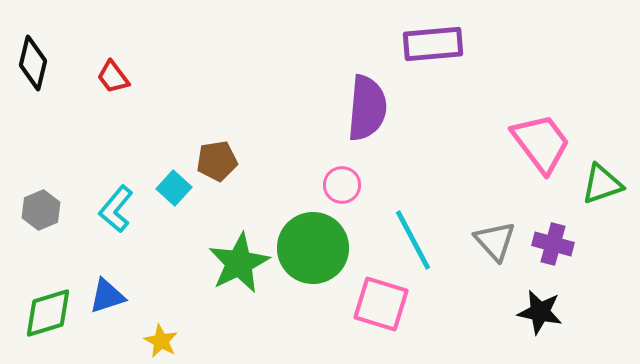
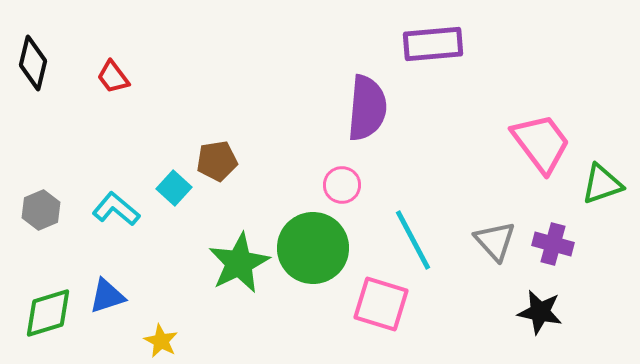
cyan L-shape: rotated 90 degrees clockwise
